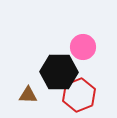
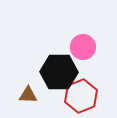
red hexagon: moved 2 px right, 1 px down
